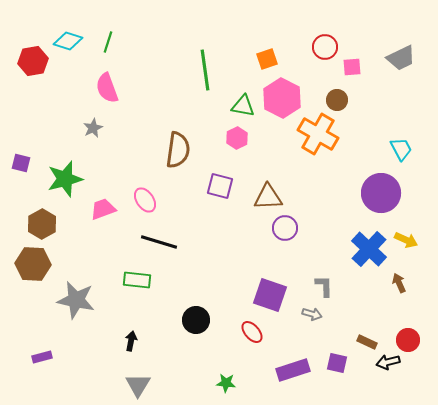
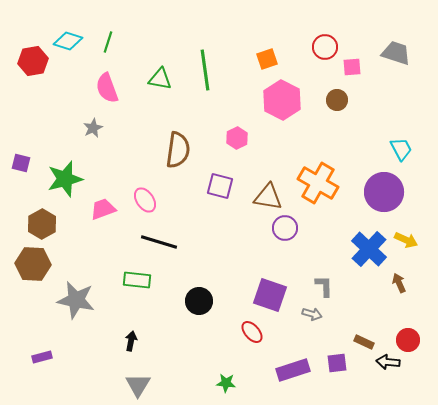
gray trapezoid at (401, 58): moved 5 px left, 5 px up; rotated 136 degrees counterclockwise
pink hexagon at (282, 98): moved 2 px down
green triangle at (243, 106): moved 83 px left, 27 px up
orange cross at (318, 134): moved 49 px down
purple circle at (381, 193): moved 3 px right, 1 px up
brown triangle at (268, 197): rotated 12 degrees clockwise
black circle at (196, 320): moved 3 px right, 19 px up
brown rectangle at (367, 342): moved 3 px left
black arrow at (388, 362): rotated 20 degrees clockwise
purple square at (337, 363): rotated 20 degrees counterclockwise
